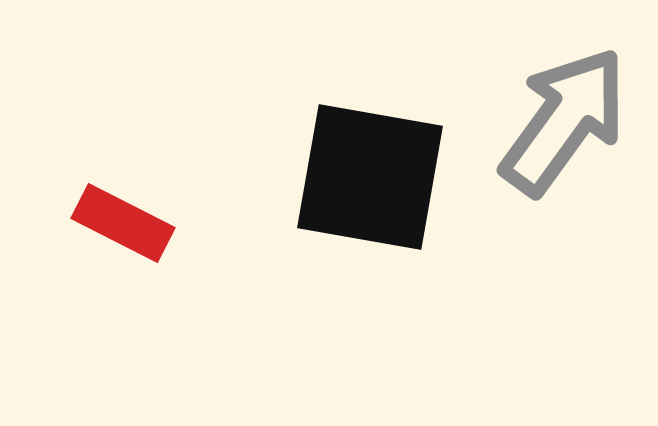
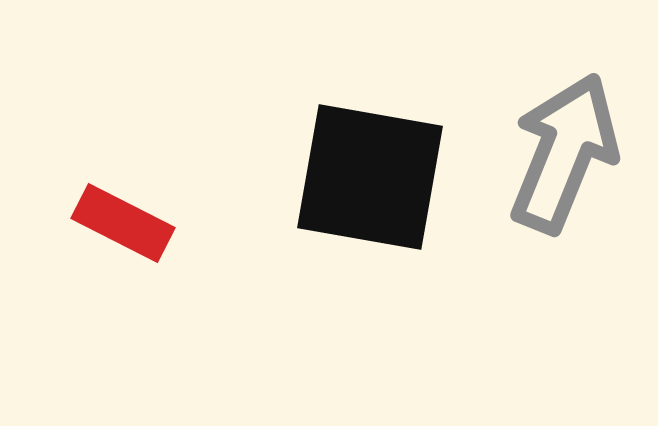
gray arrow: moved 32 px down; rotated 14 degrees counterclockwise
